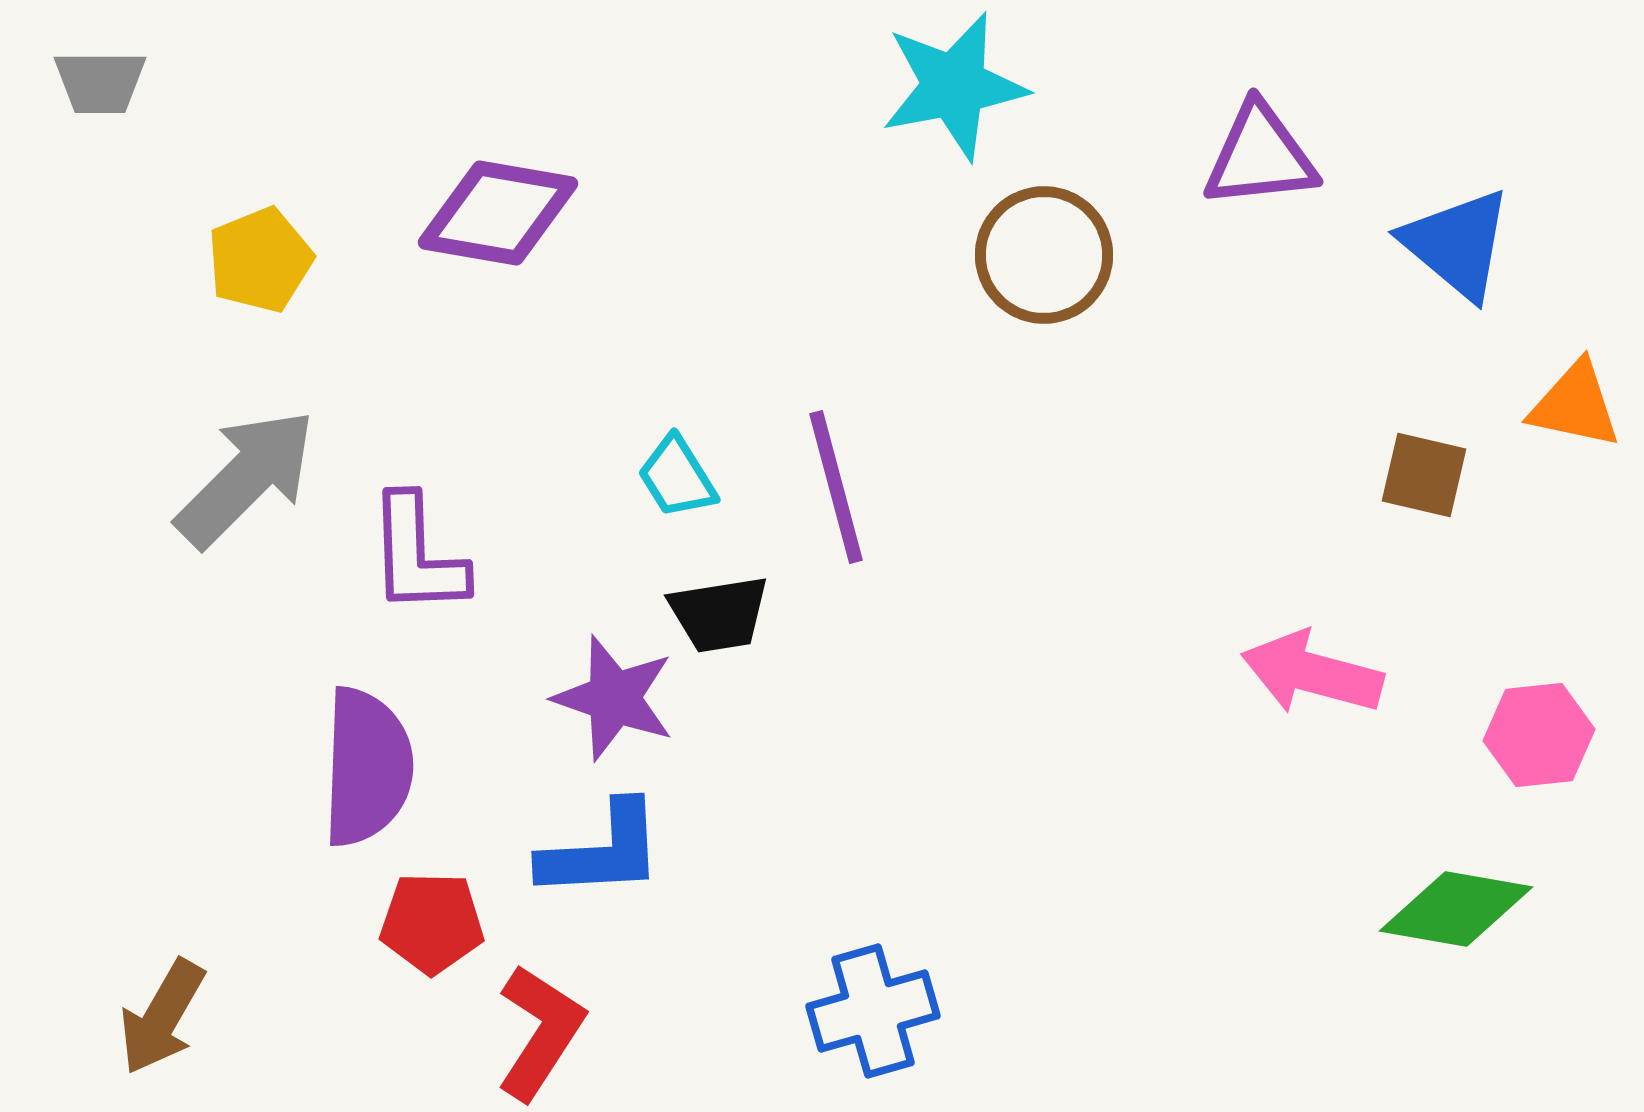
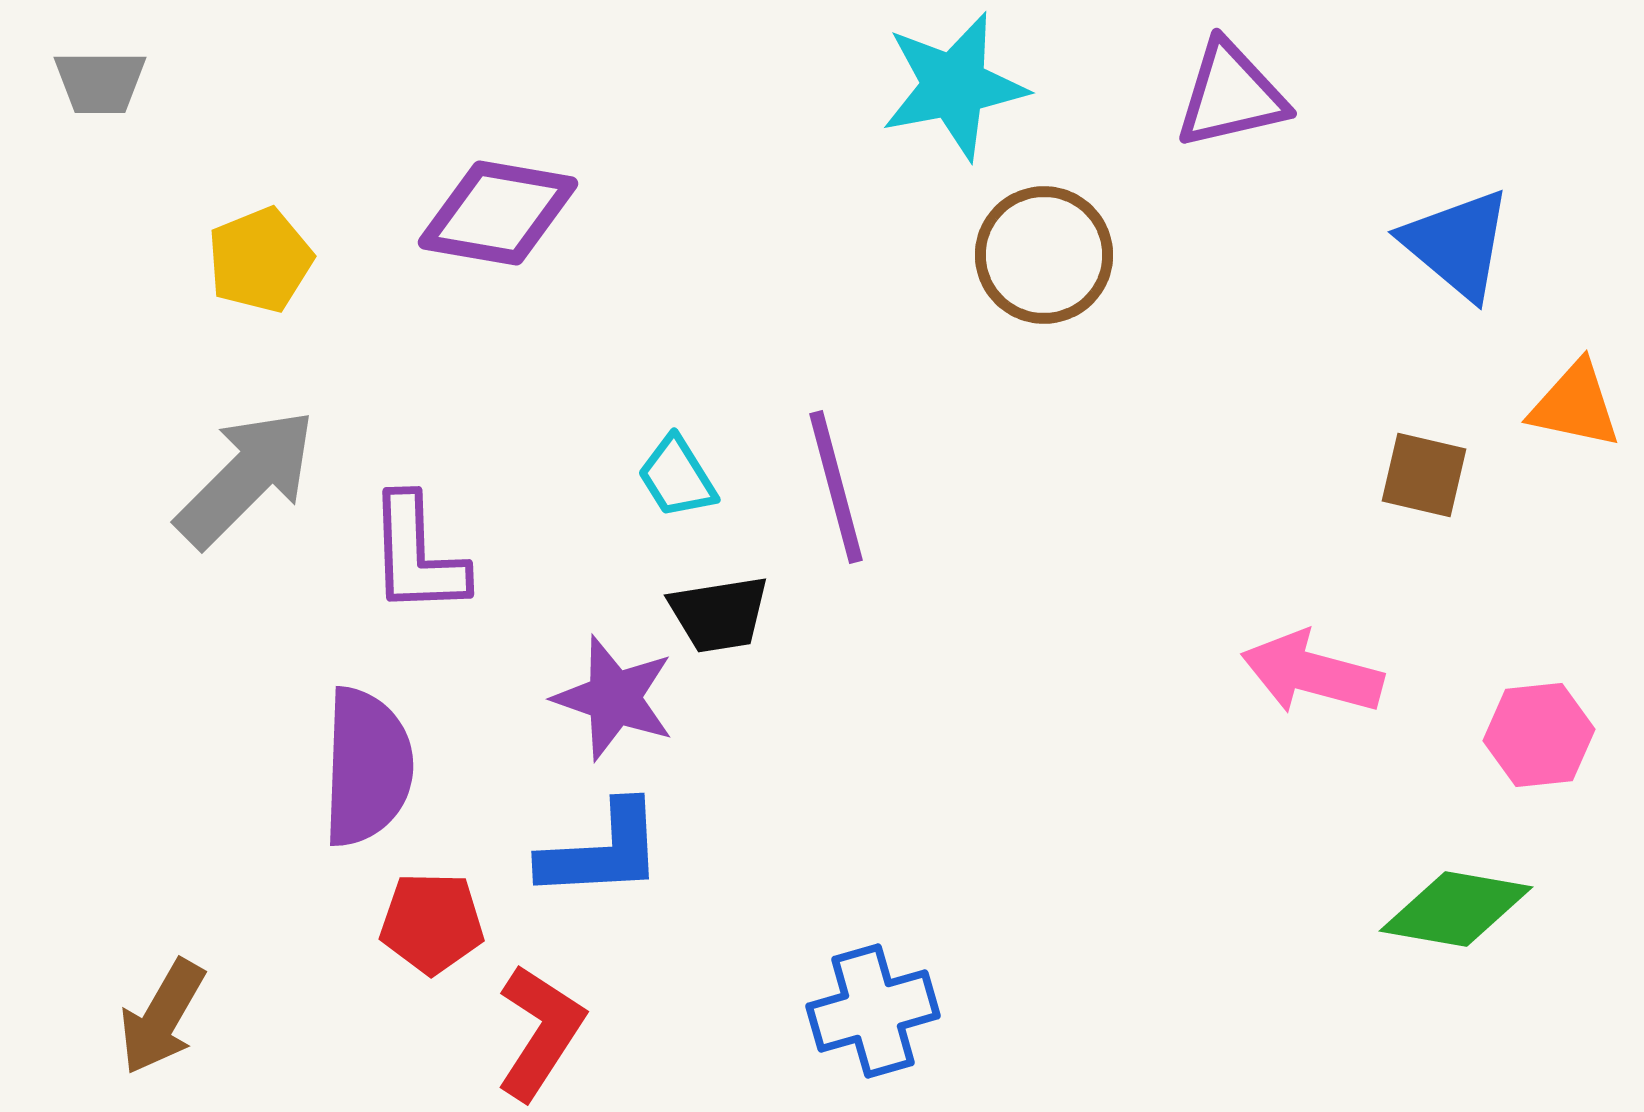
purple triangle: moved 29 px left, 61 px up; rotated 7 degrees counterclockwise
